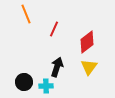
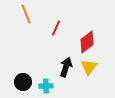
red line: moved 2 px right, 1 px up
black arrow: moved 9 px right
black circle: moved 1 px left
